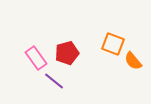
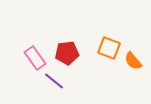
orange square: moved 4 px left, 4 px down
red pentagon: rotated 10 degrees clockwise
pink rectangle: moved 1 px left
